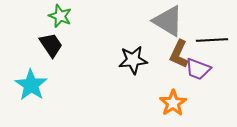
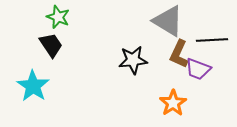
green star: moved 2 px left, 1 px down
cyan star: moved 2 px right, 1 px down
